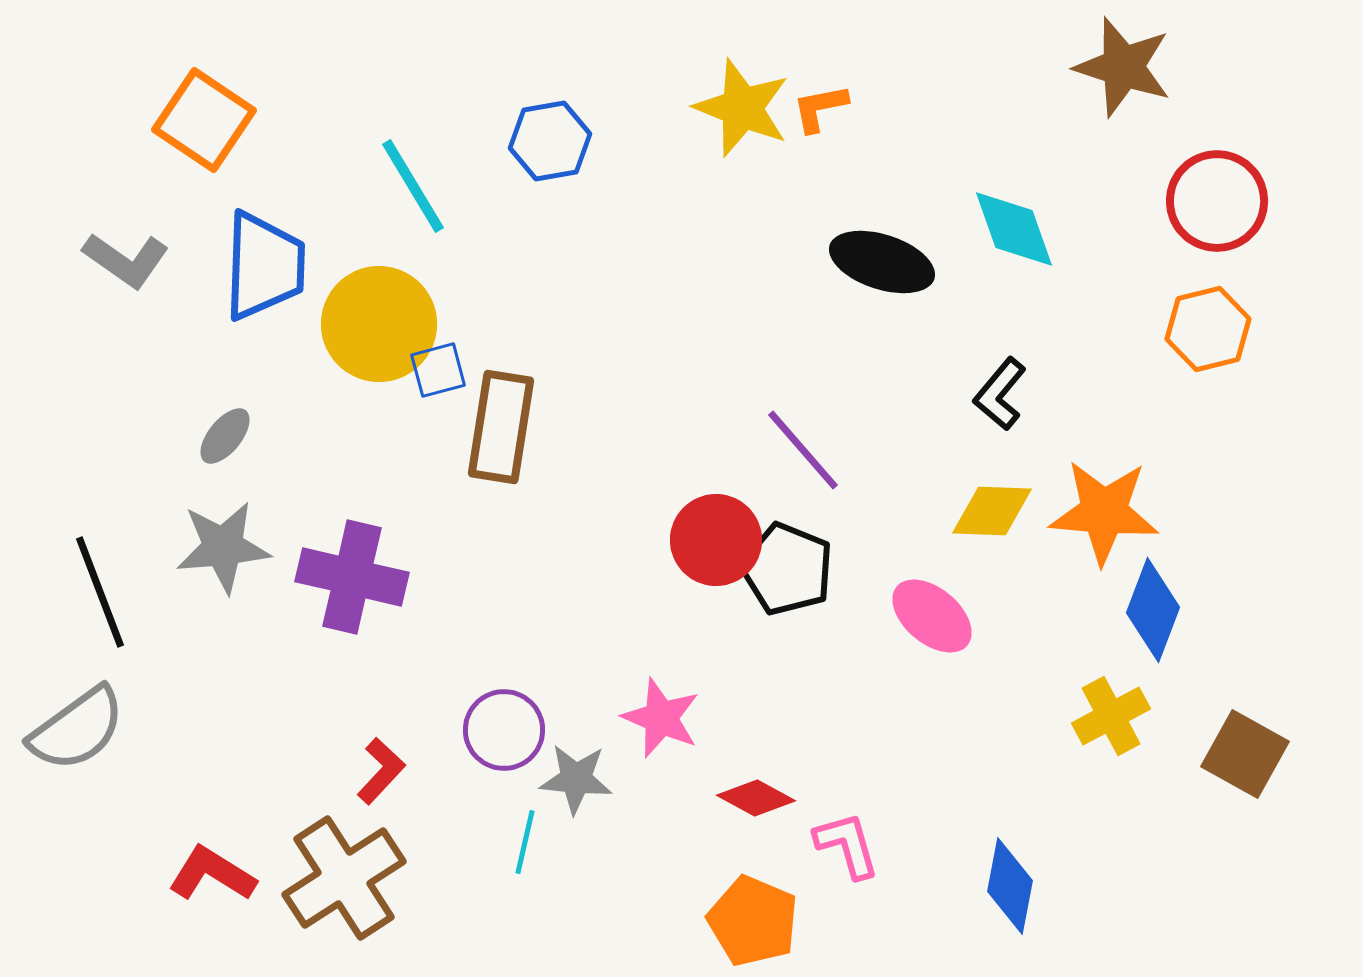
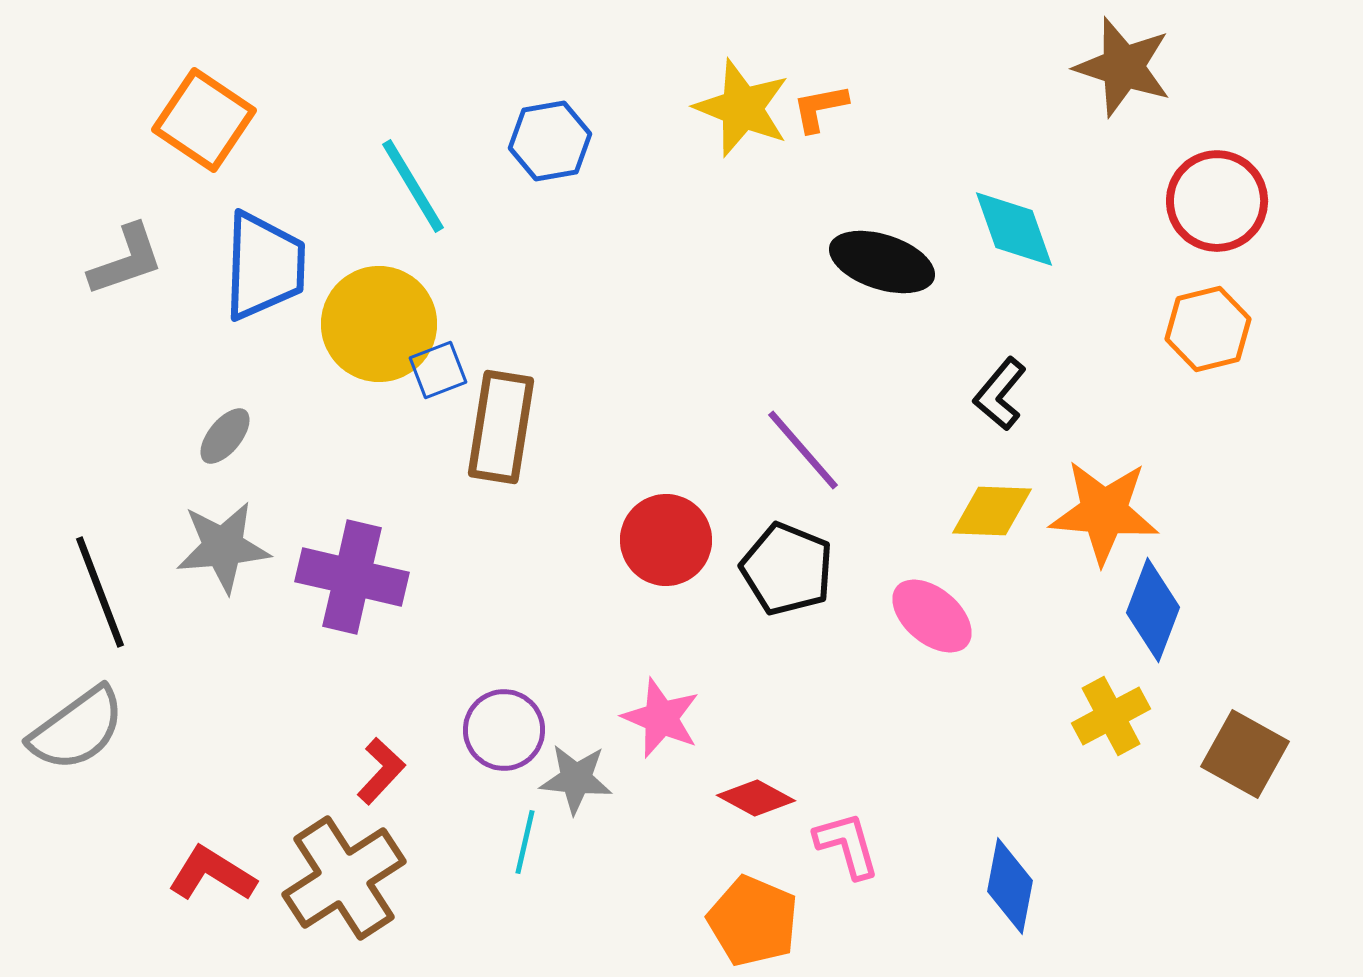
gray L-shape at (126, 260): rotated 54 degrees counterclockwise
blue square at (438, 370): rotated 6 degrees counterclockwise
red circle at (716, 540): moved 50 px left
